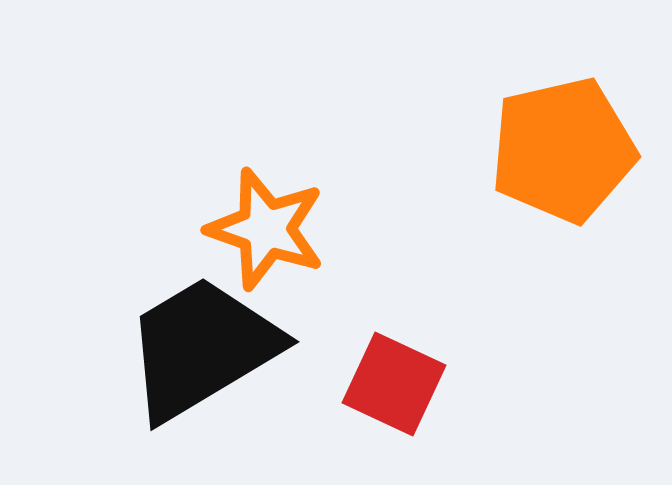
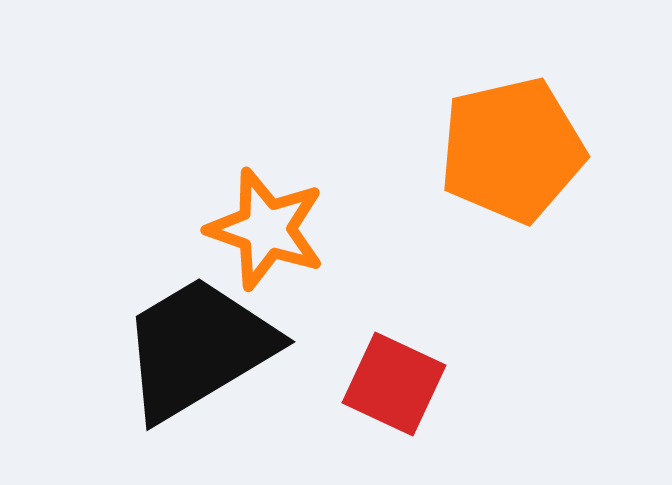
orange pentagon: moved 51 px left
black trapezoid: moved 4 px left
